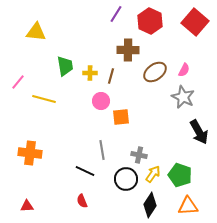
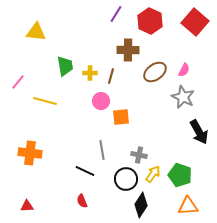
yellow line: moved 1 px right, 2 px down
black diamond: moved 9 px left
